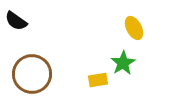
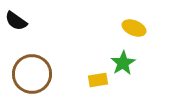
yellow ellipse: rotated 40 degrees counterclockwise
